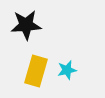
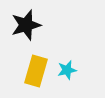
black star: rotated 12 degrees counterclockwise
